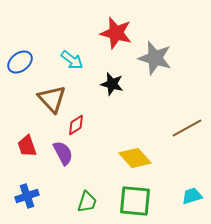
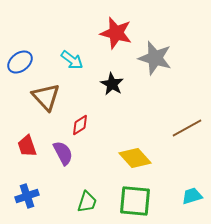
black star: rotated 15 degrees clockwise
brown triangle: moved 6 px left, 2 px up
red diamond: moved 4 px right
